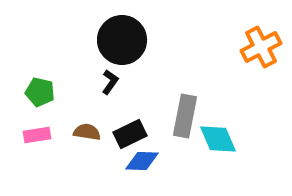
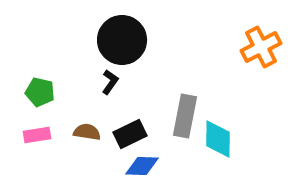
cyan diamond: rotated 24 degrees clockwise
blue diamond: moved 5 px down
